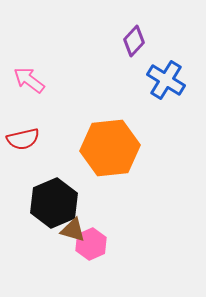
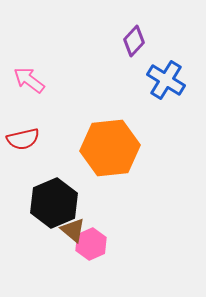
brown triangle: rotated 24 degrees clockwise
